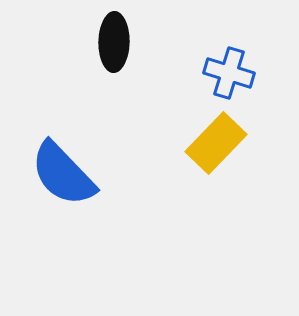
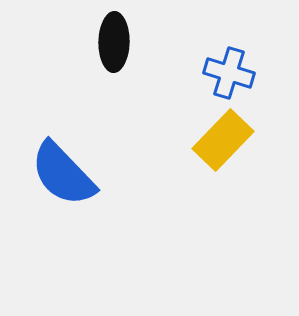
yellow rectangle: moved 7 px right, 3 px up
